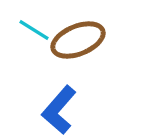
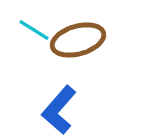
brown ellipse: rotated 6 degrees clockwise
